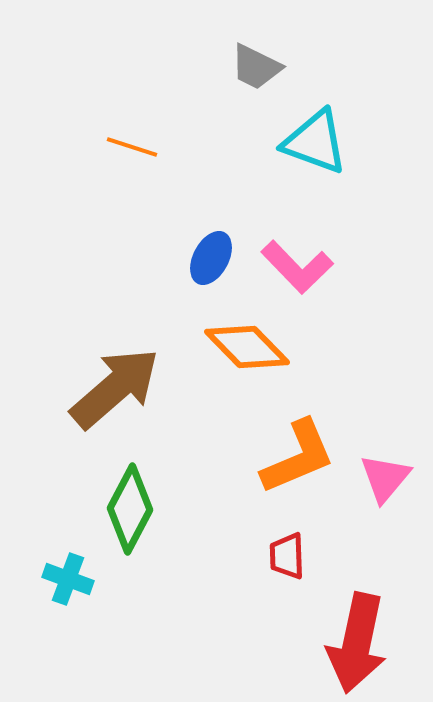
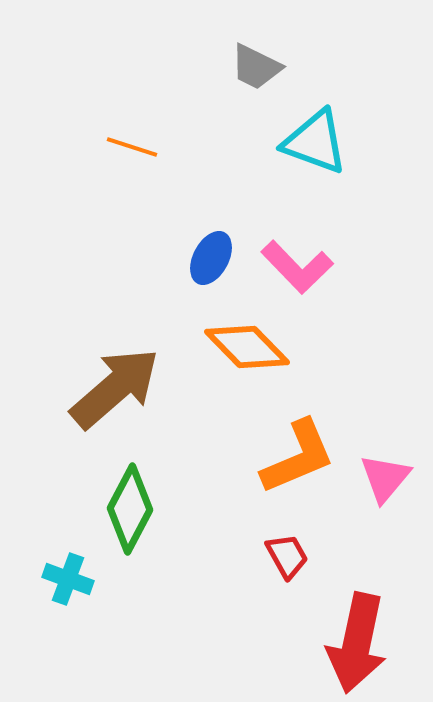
red trapezoid: rotated 153 degrees clockwise
